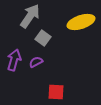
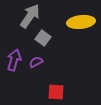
yellow ellipse: rotated 12 degrees clockwise
